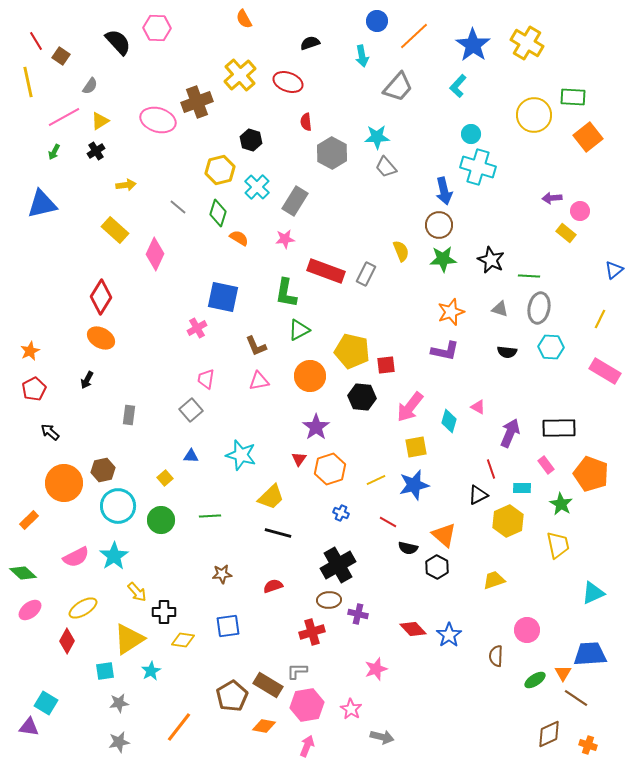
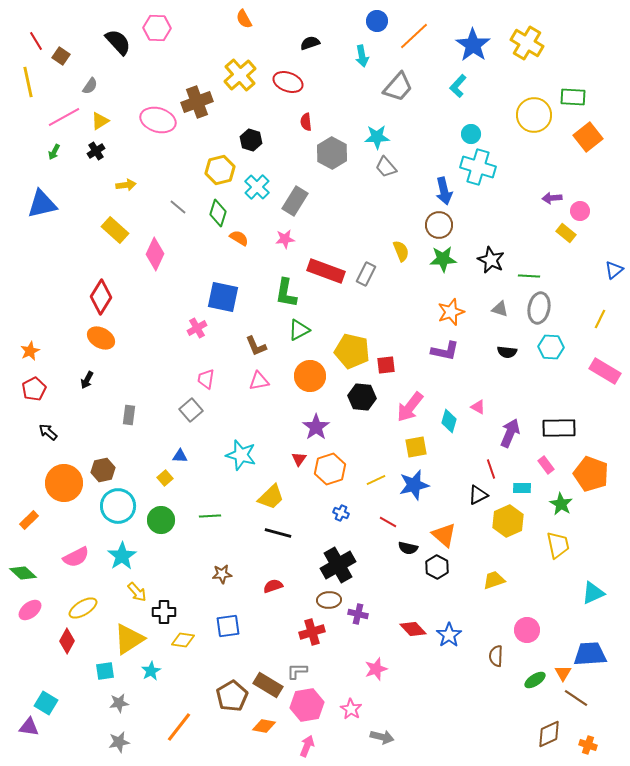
black arrow at (50, 432): moved 2 px left
blue triangle at (191, 456): moved 11 px left
cyan star at (114, 556): moved 8 px right
